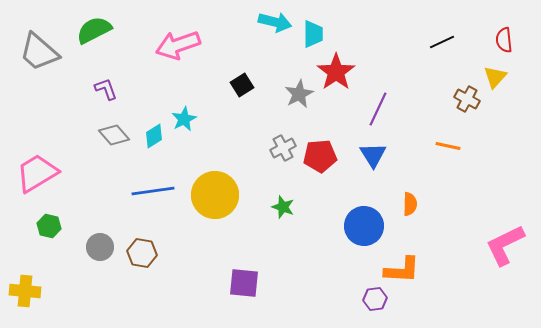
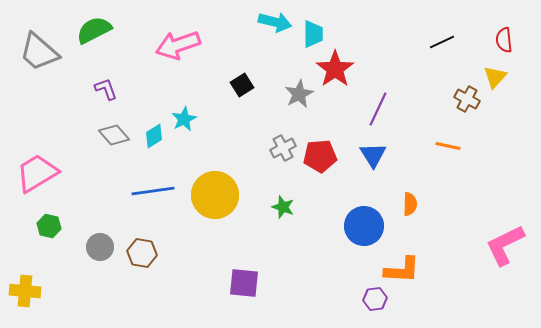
red star: moved 1 px left, 3 px up
